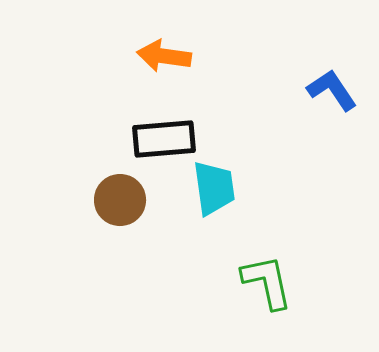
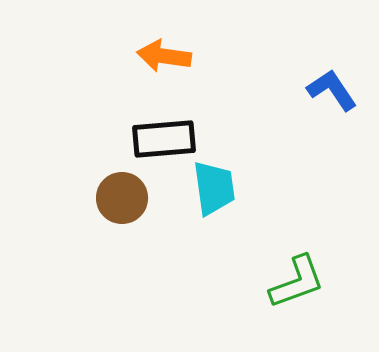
brown circle: moved 2 px right, 2 px up
green L-shape: moved 30 px right; rotated 82 degrees clockwise
